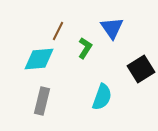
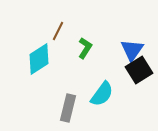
blue triangle: moved 20 px right, 22 px down; rotated 10 degrees clockwise
cyan diamond: rotated 28 degrees counterclockwise
black square: moved 2 px left, 1 px down
cyan semicircle: moved 3 px up; rotated 16 degrees clockwise
gray rectangle: moved 26 px right, 7 px down
